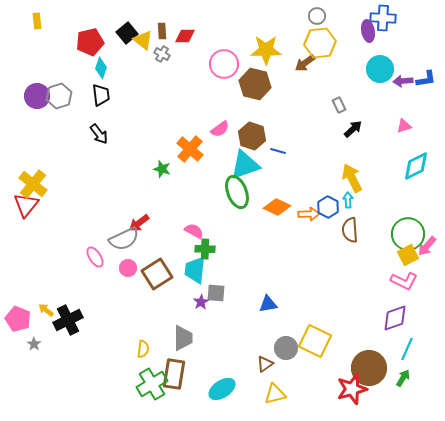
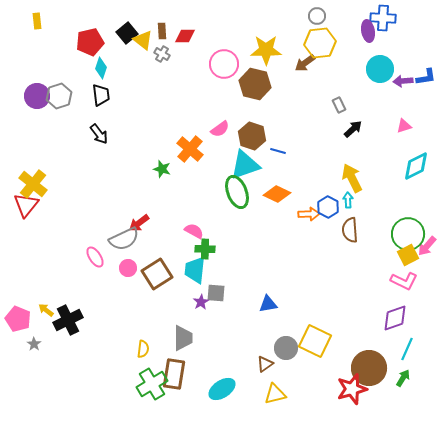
blue L-shape at (426, 79): moved 2 px up
orange diamond at (277, 207): moved 13 px up
